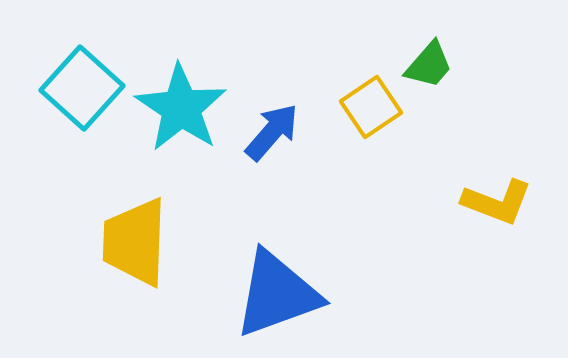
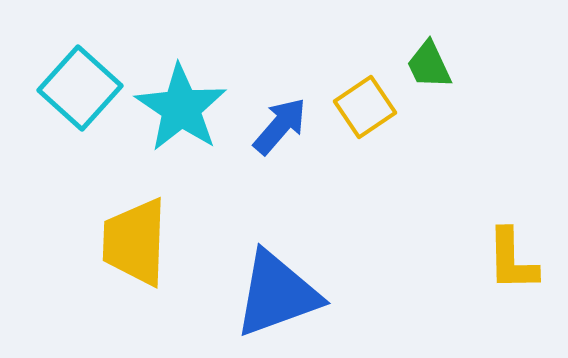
green trapezoid: rotated 114 degrees clockwise
cyan square: moved 2 px left
yellow square: moved 6 px left
blue arrow: moved 8 px right, 6 px up
yellow L-shape: moved 15 px right, 58 px down; rotated 68 degrees clockwise
